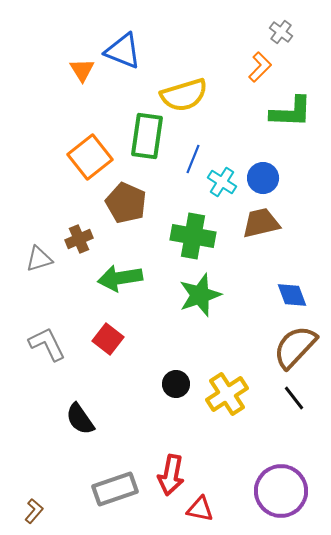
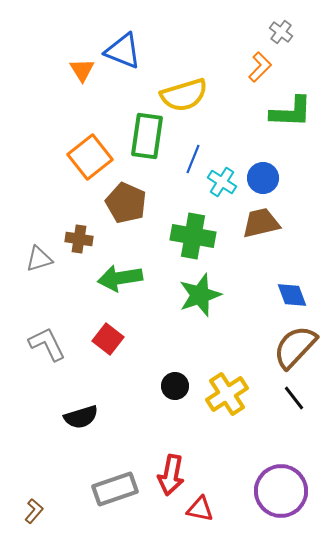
brown cross: rotated 32 degrees clockwise
black circle: moved 1 px left, 2 px down
black semicircle: moved 1 px right, 2 px up; rotated 72 degrees counterclockwise
